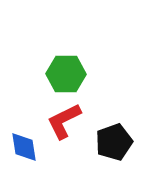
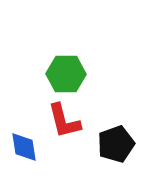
red L-shape: rotated 78 degrees counterclockwise
black pentagon: moved 2 px right, 2 px down
